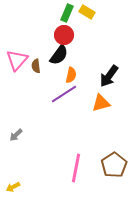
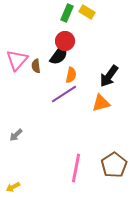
red circle: moved 1 px right, 6 px down
